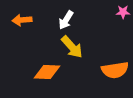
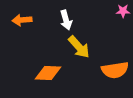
pink star: moved 1 px up
white arrow: rotated 48 degrees counterclockwise
yellow arrow: moved 7 px right
orange diamond: moved 1 px right, 1 px down
